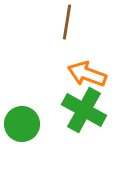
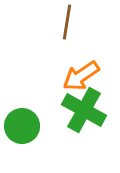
orange arrow: moved 6 px left, 2 px down; rotated 54 degrees counterclockwise
green circle: moved 2 px down
